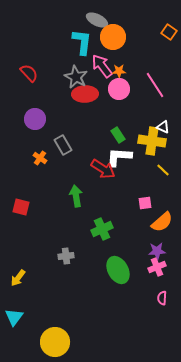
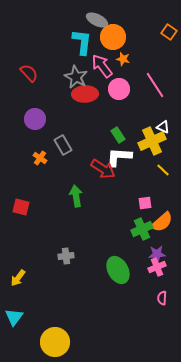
orange star: moved 4 px right, 12 px up; rotated 16 degrees clockwise
yellow cross: rotated 32 degrees counterclockwise
green cross: moved 40 px right
purple star: moved 3 px down
